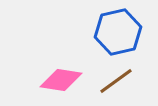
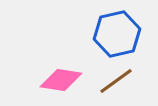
blue hexagon: moved 1 px left, 2 px down
